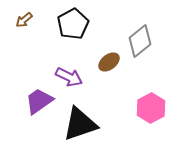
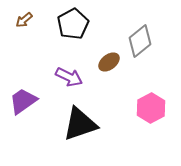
purple trapezoid: moved 16 px left
